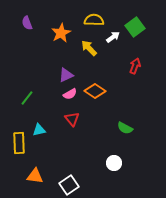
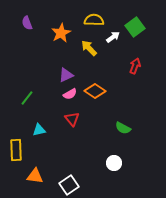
green semicircle: moved 2 px left
yellow rectangle: moved 3 px left, 7 px down
